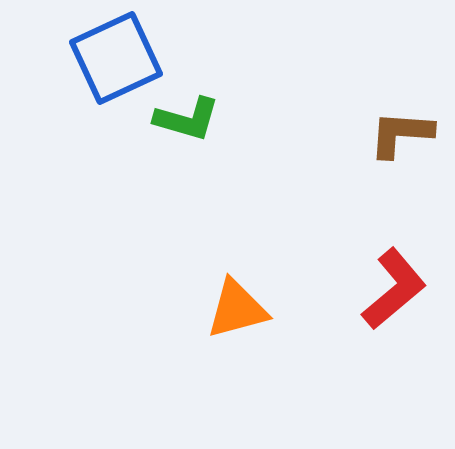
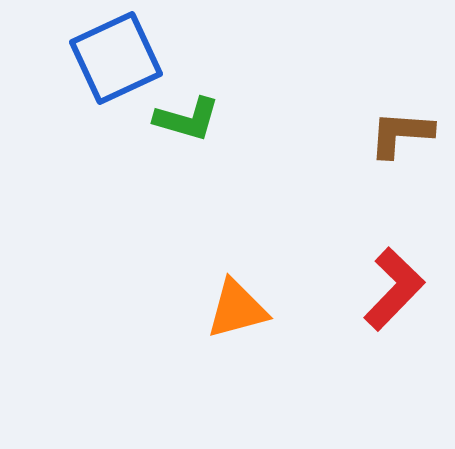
red L-shape: rotated 6 degrees counterclockwise
